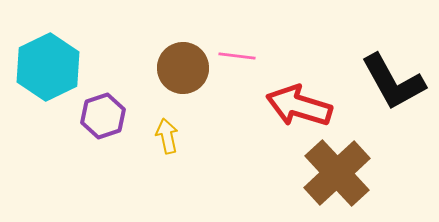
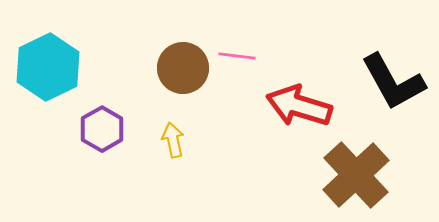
purple hexagon: moved 1 px left, 13 px down; rotated 12 degrees counterclockwise
yellow arrow: moved 6 px right, 4 px down
brown cross: moved 19 px right, 2 px down
